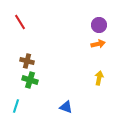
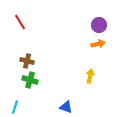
yellow arrow: moved 9 px left, 2 px up
cyan line: moved 1 px left, 1 px down
